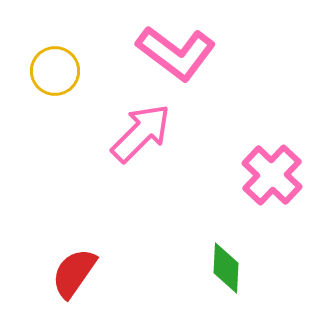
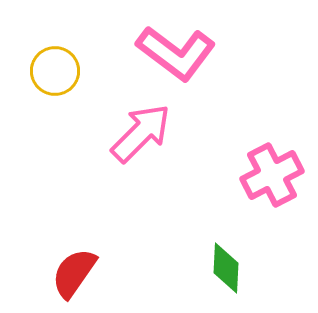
pink cross: rotated 20 degrees clockwise
